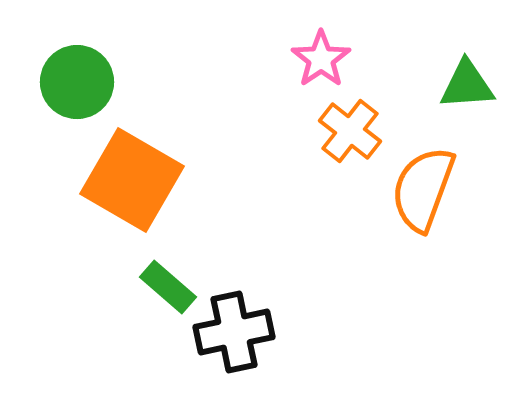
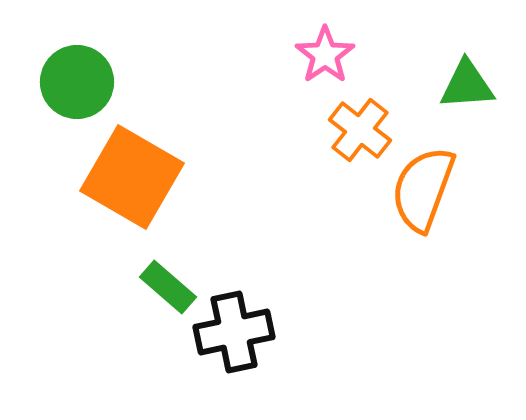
pink star: moved 4 px right, 4 px up
orange cross: moved 10 px right, 1 px up
orange square: moved 3 px up
